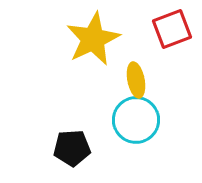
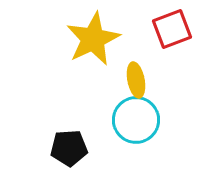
black pentagon: moved 3 px left
